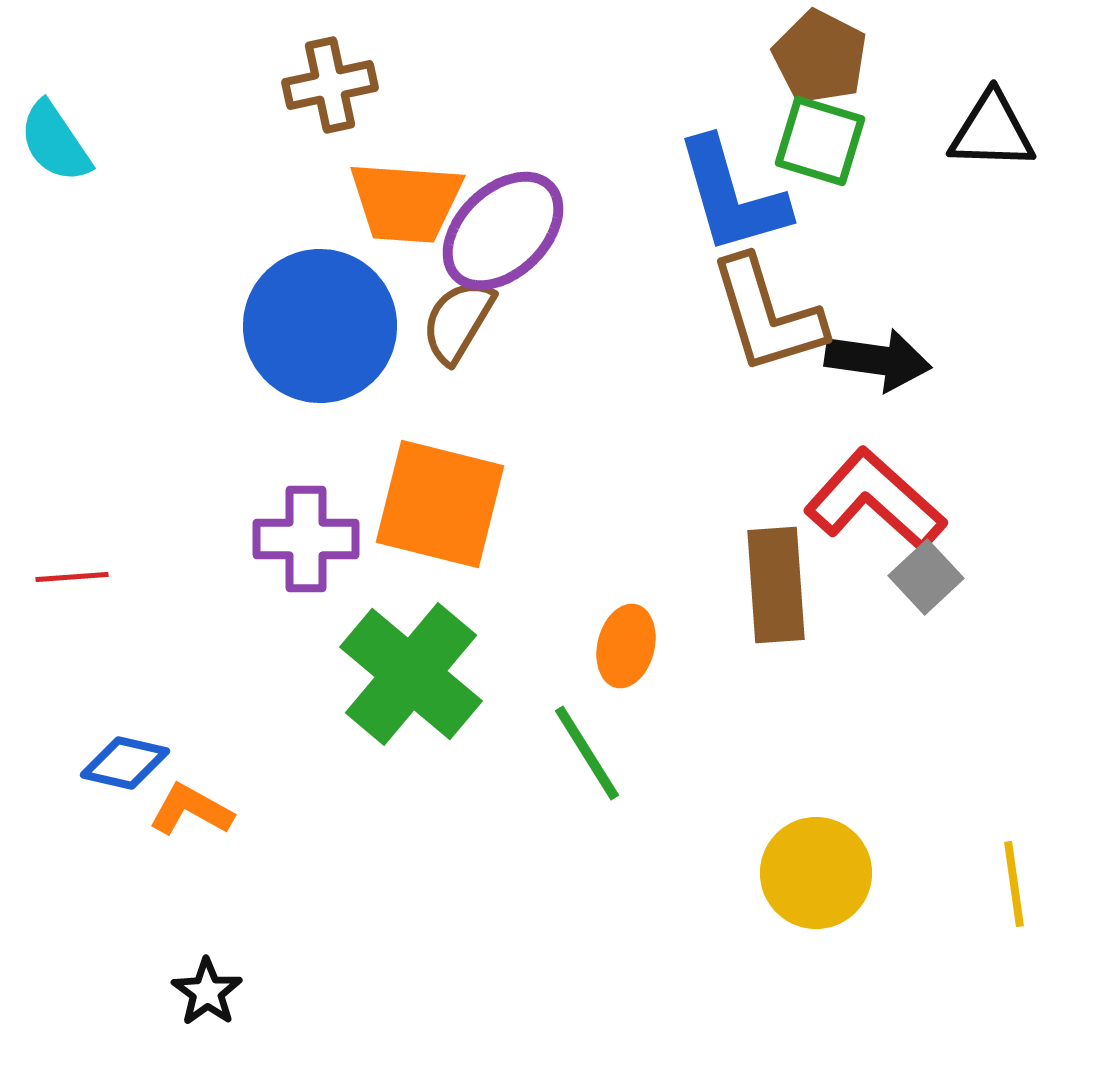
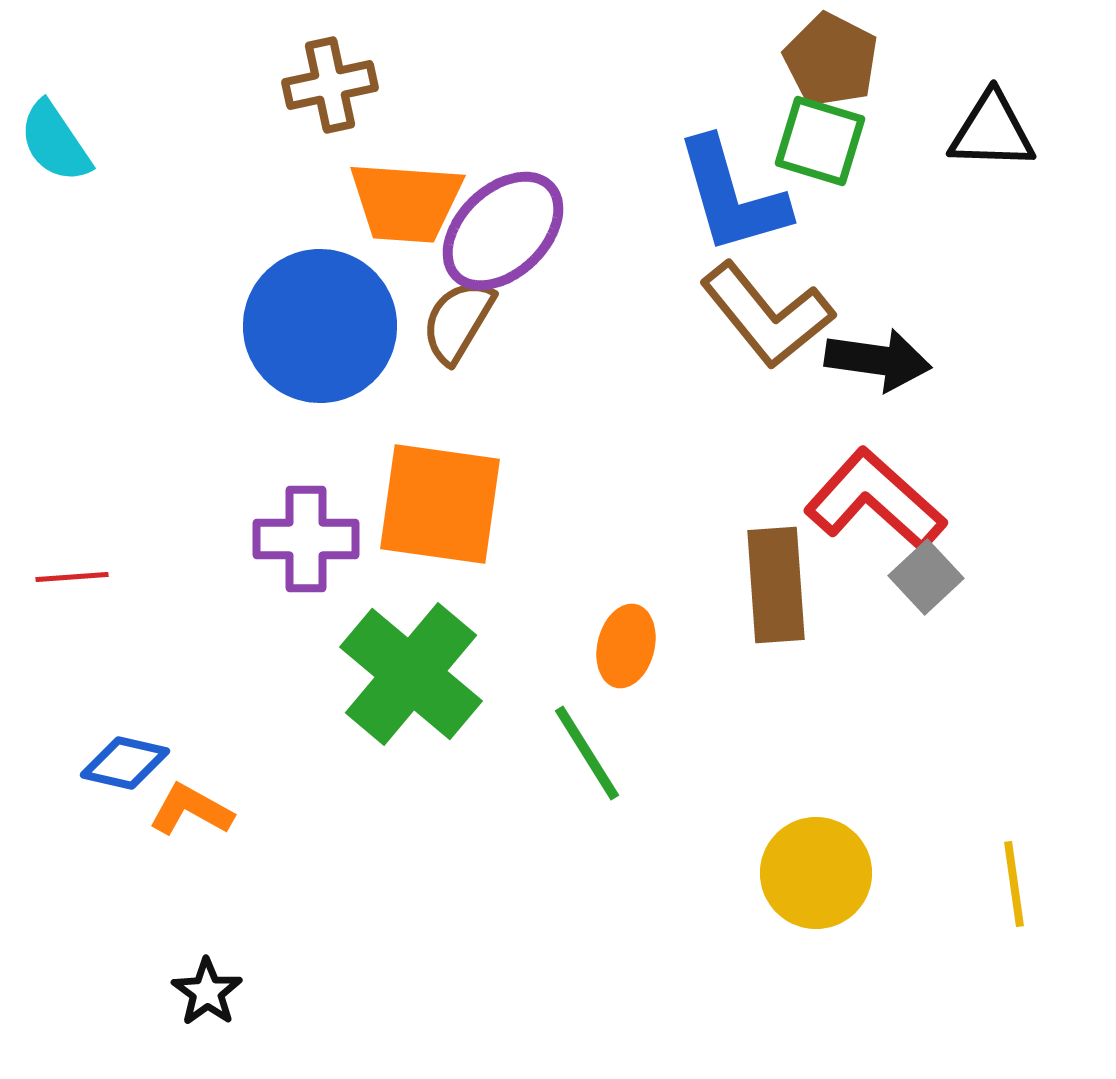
brown pentagon: moved 11 px right, 3 px down
brown L-shape: rotated 22 degrees counterclockwise
orange square: rotated 6 degrees counterclockwise
